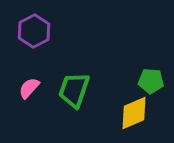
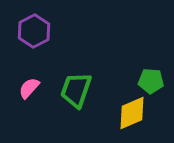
green trapezoid: moved 2 px right
yellow diamond: moved 2 px left
